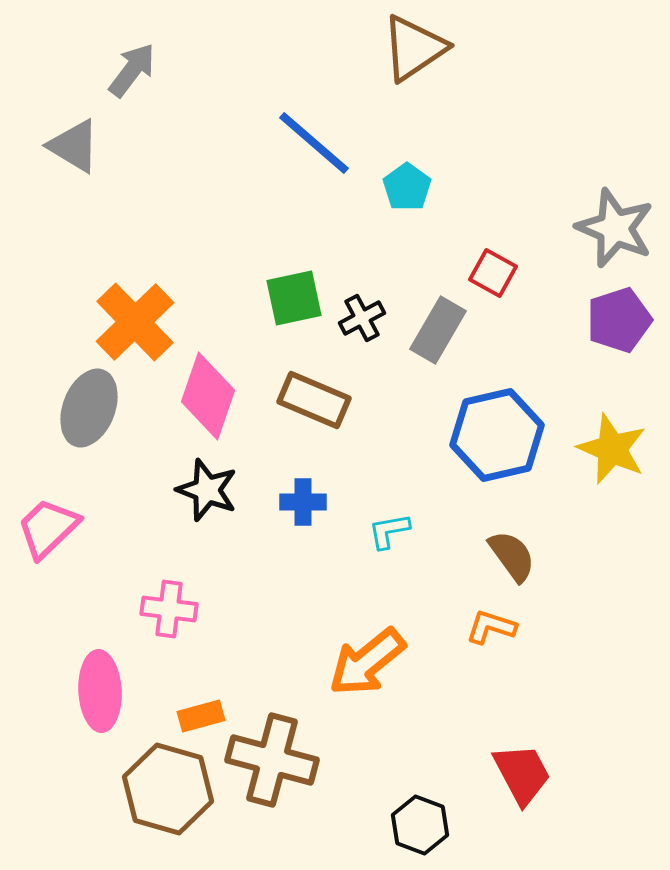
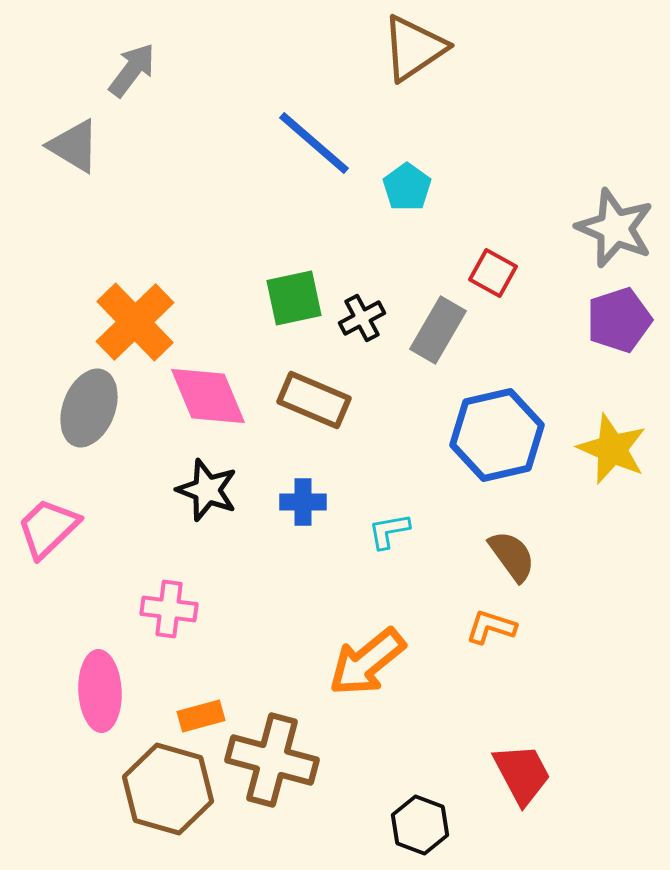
pink diamond: rotated 42 degrees counterclockwise
